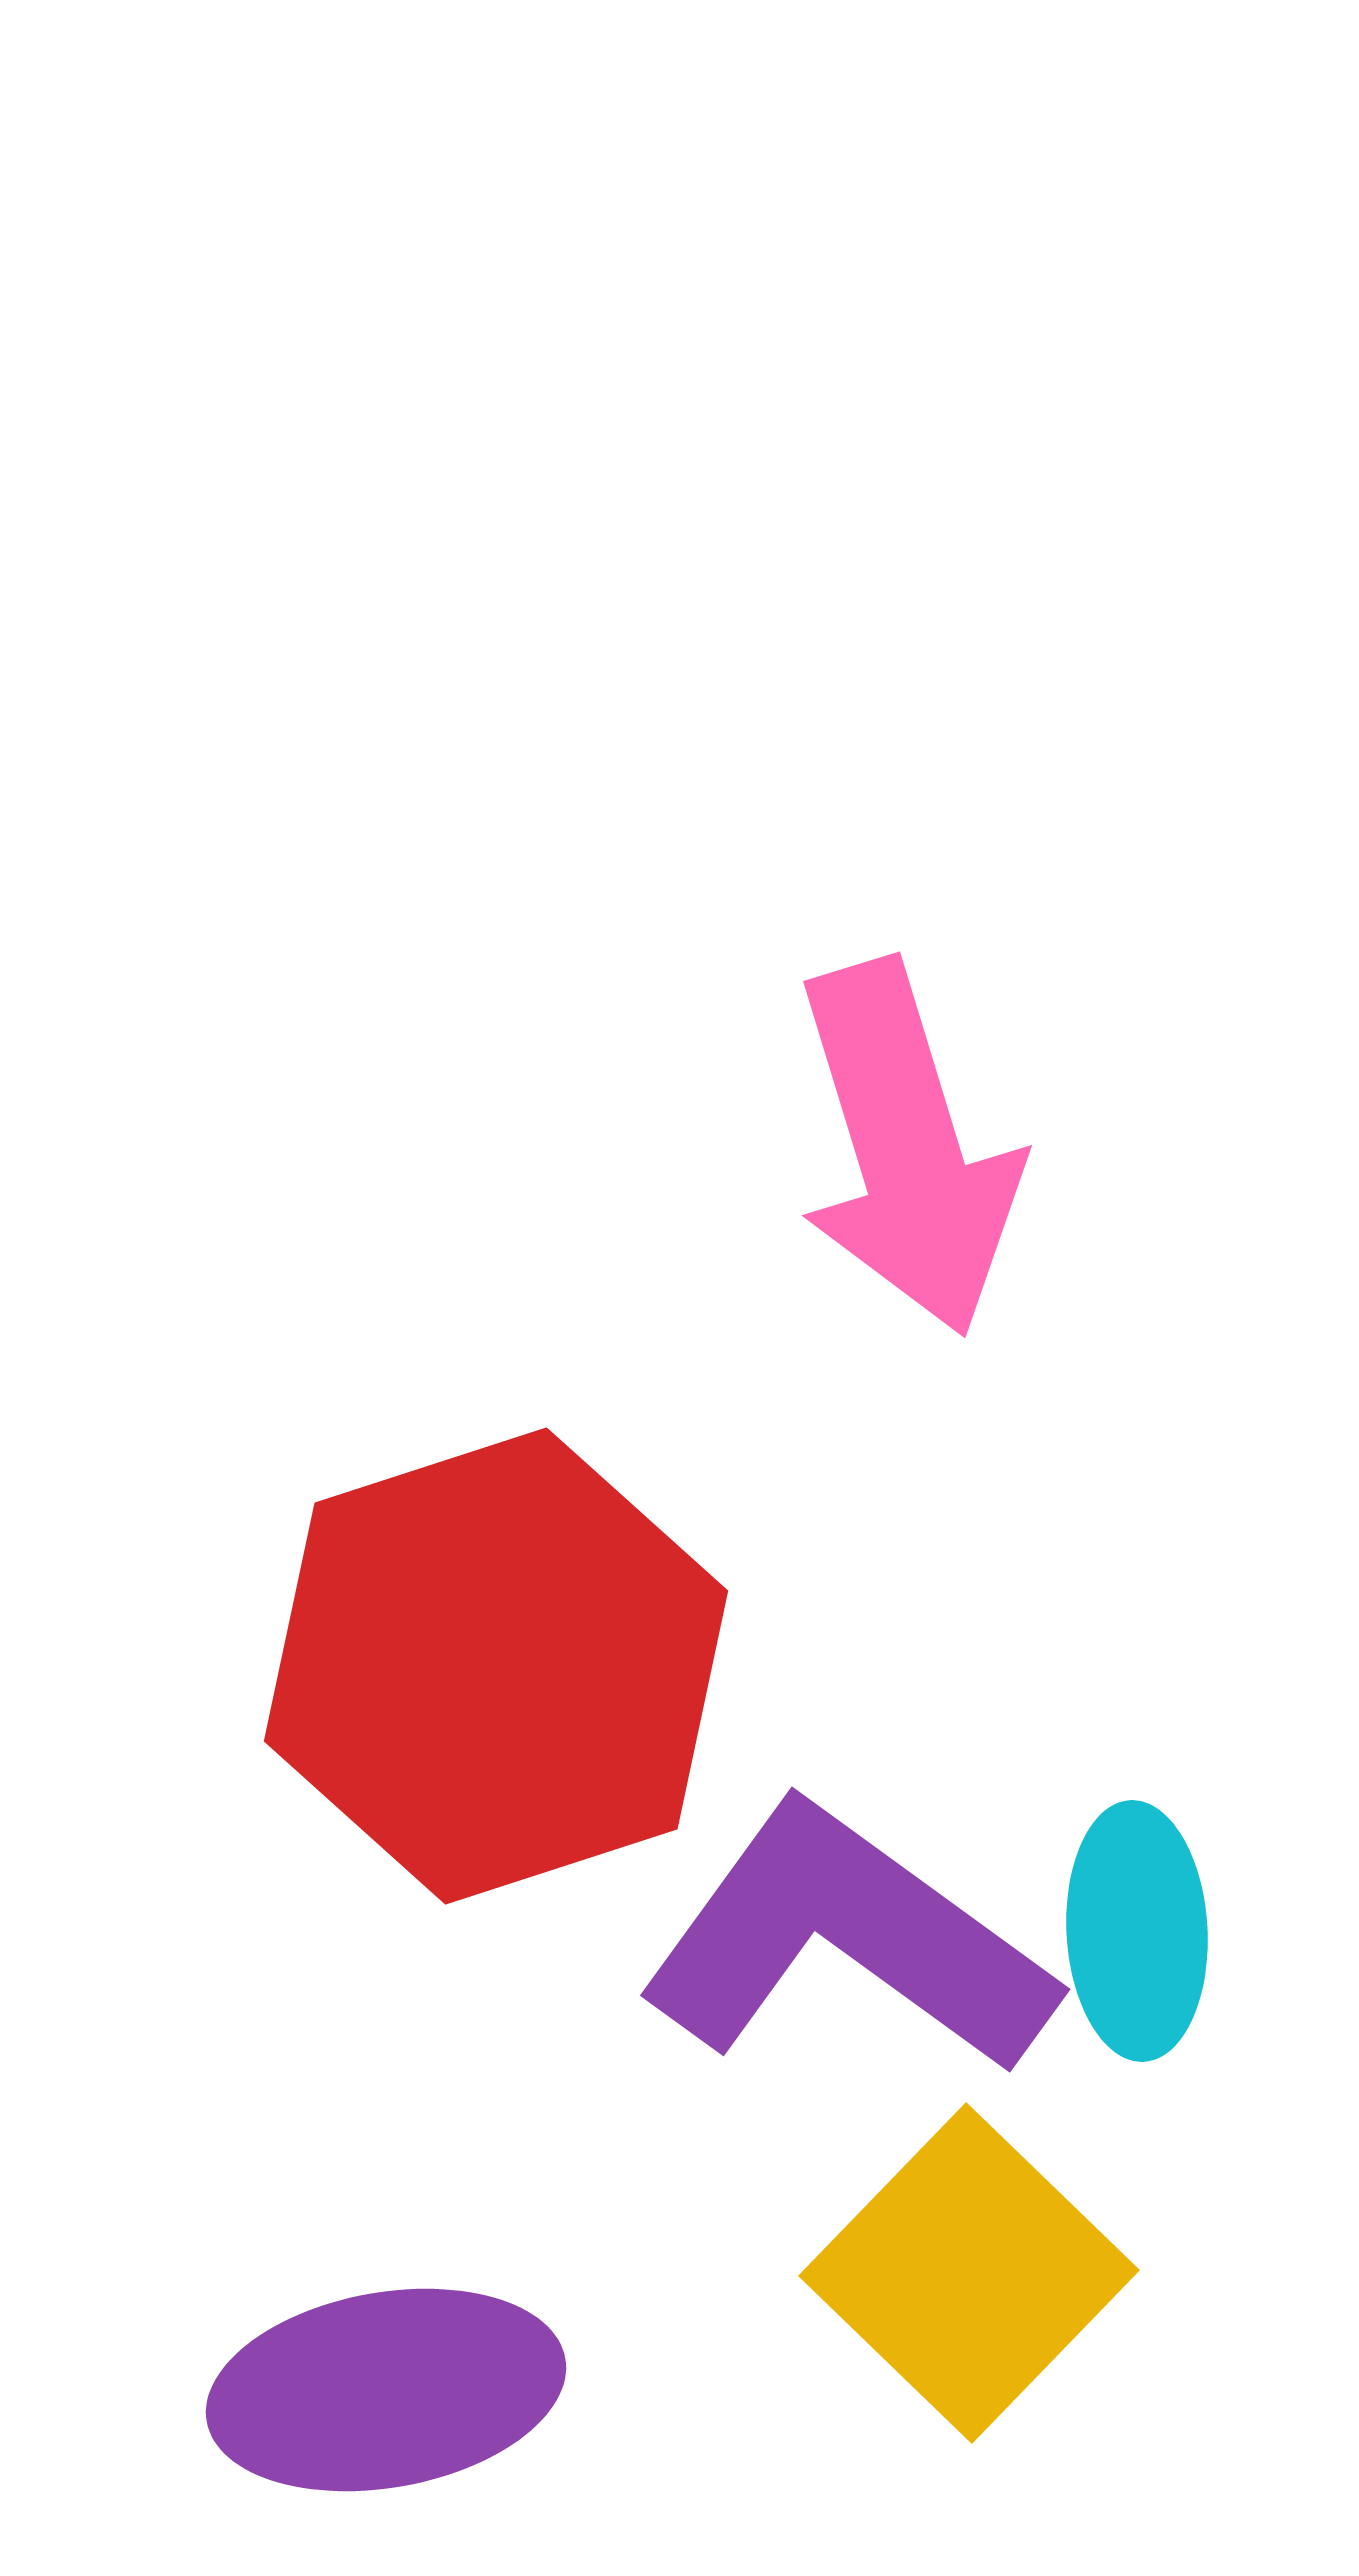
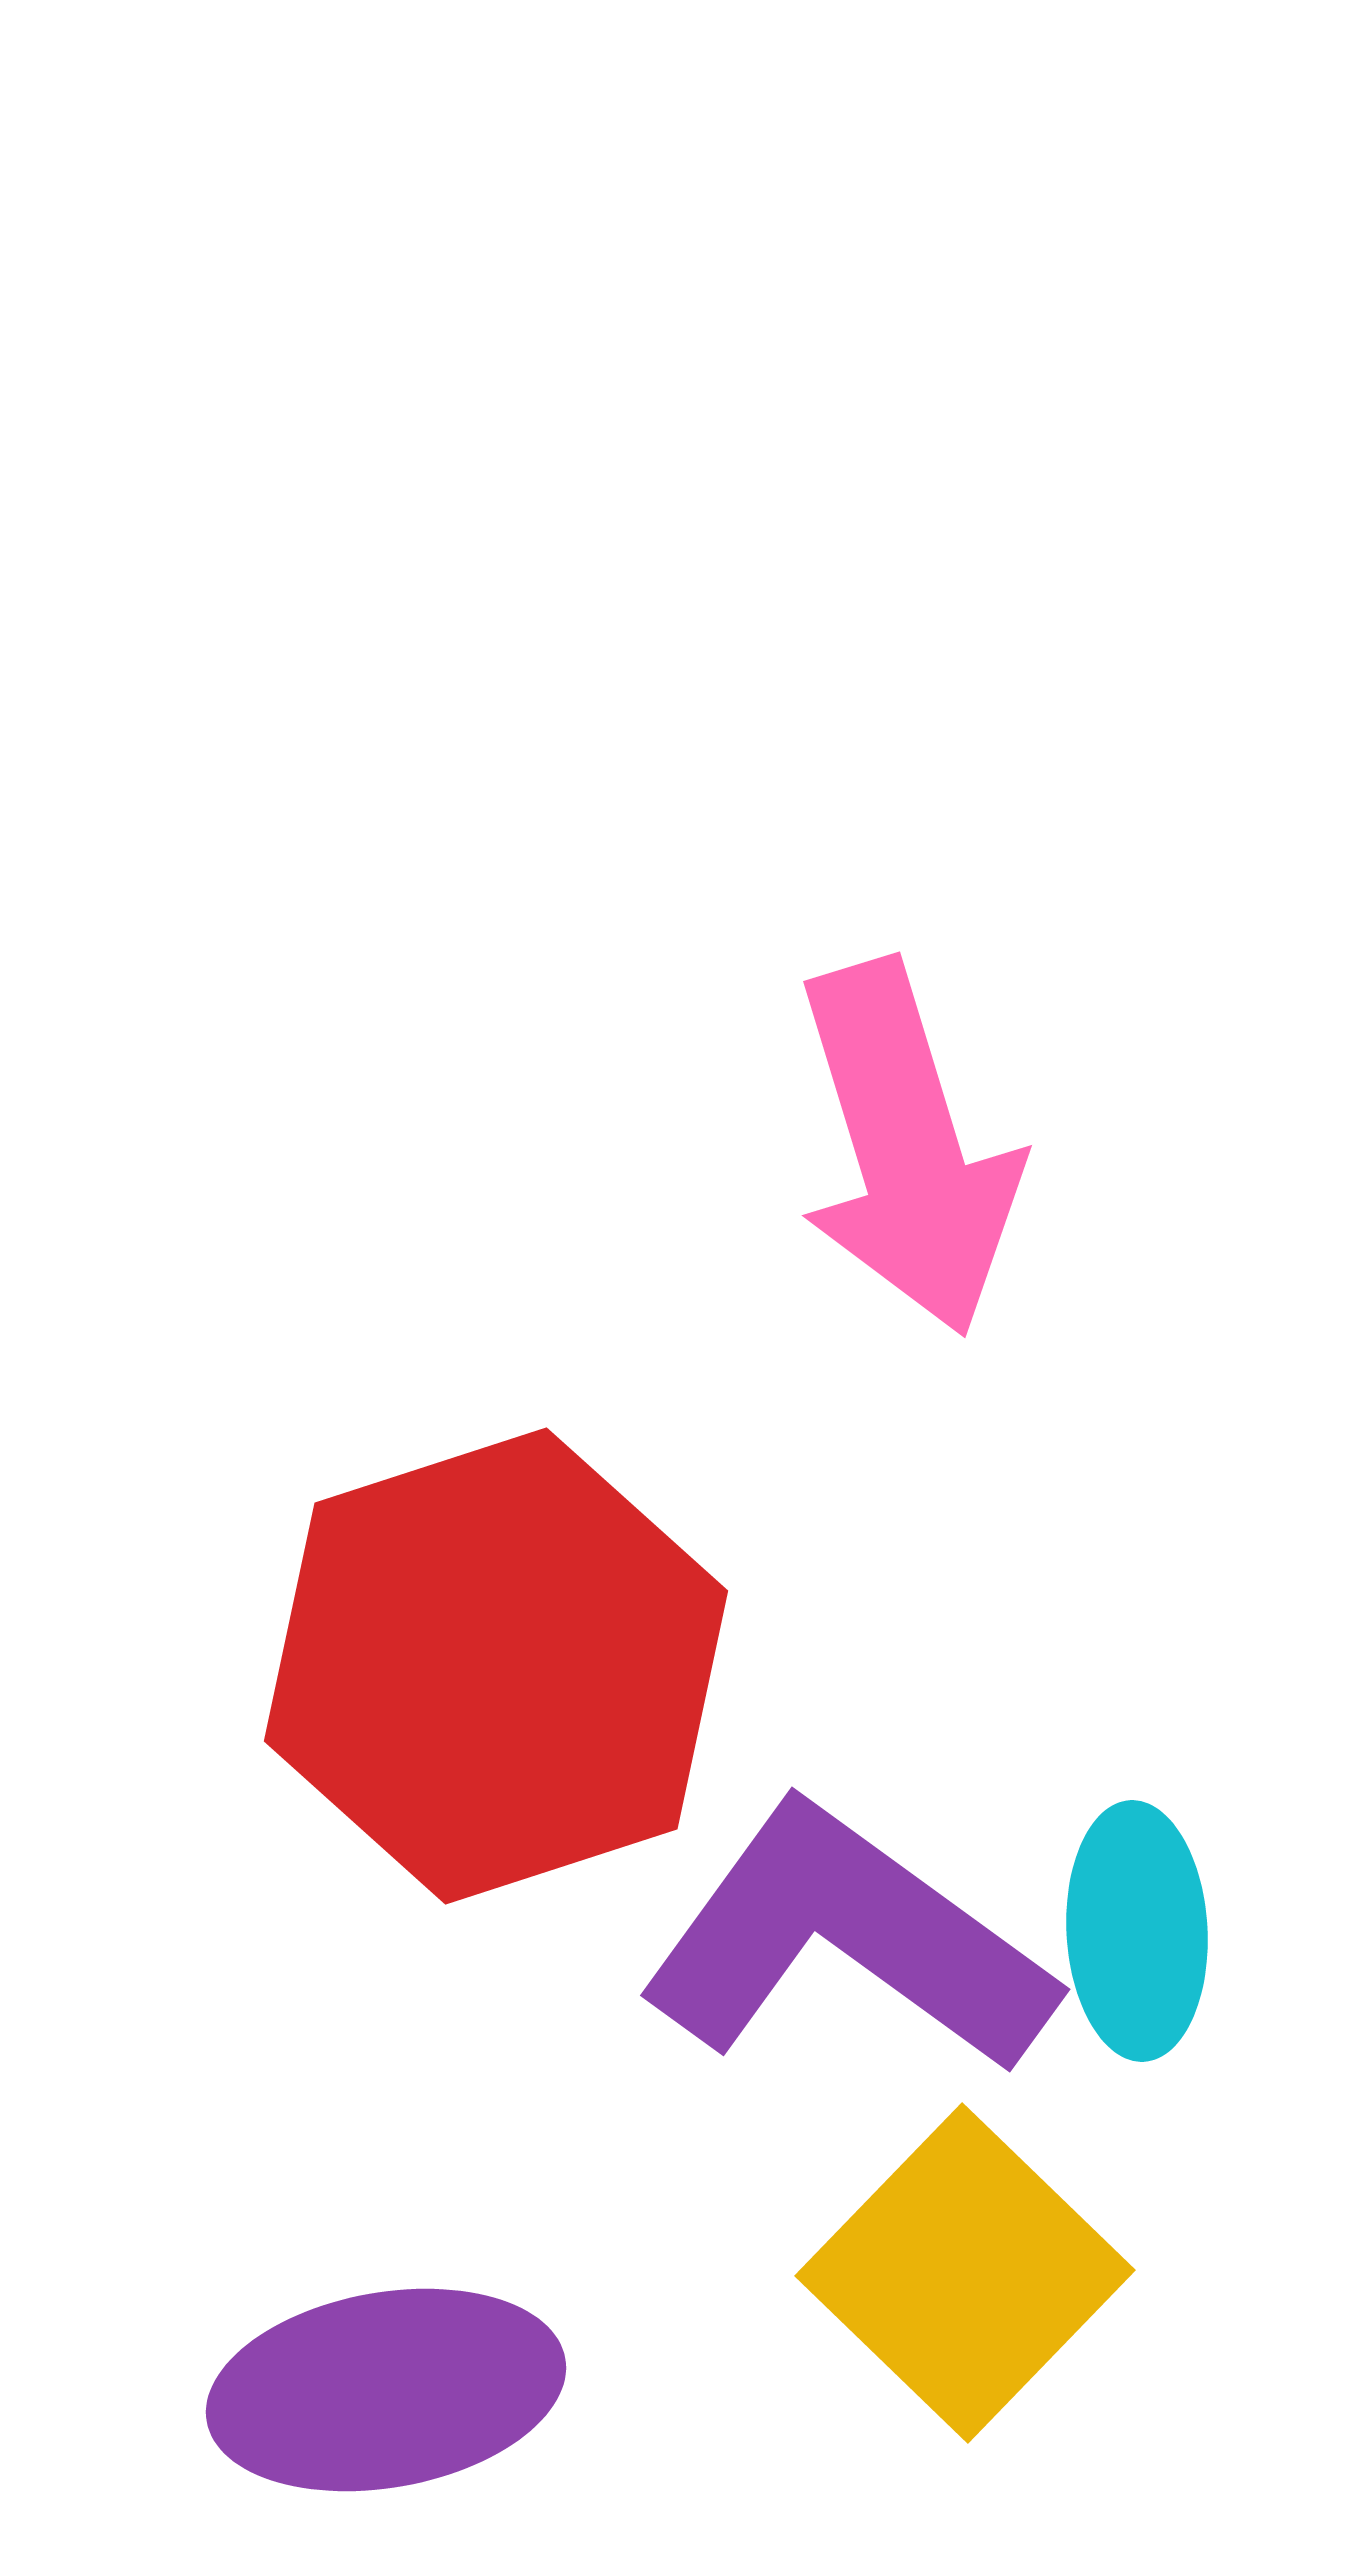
yellow square: moved 4 px left
